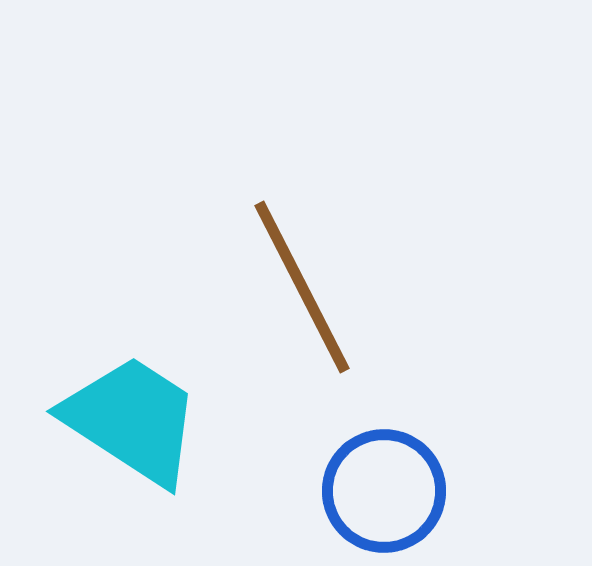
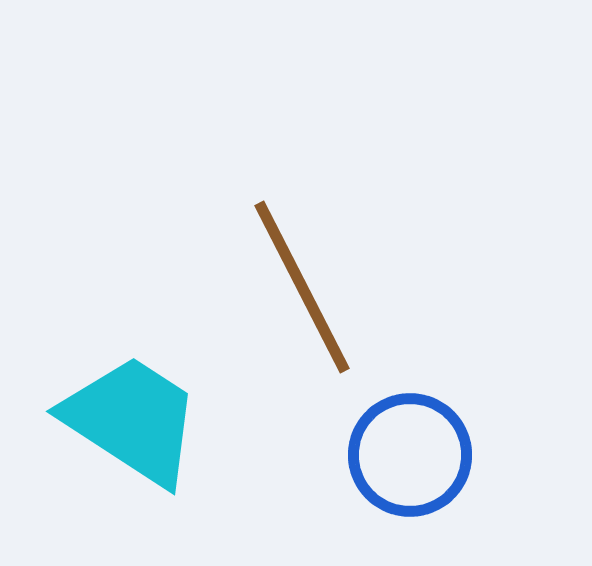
blue circle: moved 26 px right, 36 px up
